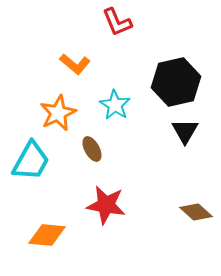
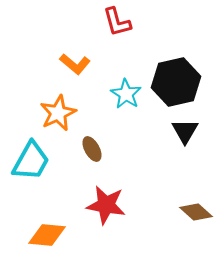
red L-shape: rotated 8 degrees clockwise
cyan star: moved 11 px right, 11 px up
